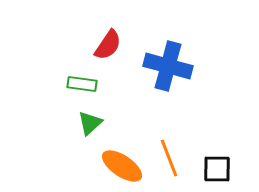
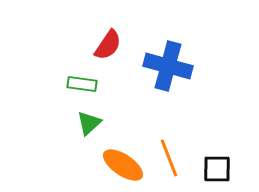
green triangle: moved 1 px left
orange ellipse: moved 1 px right, 1 px up
